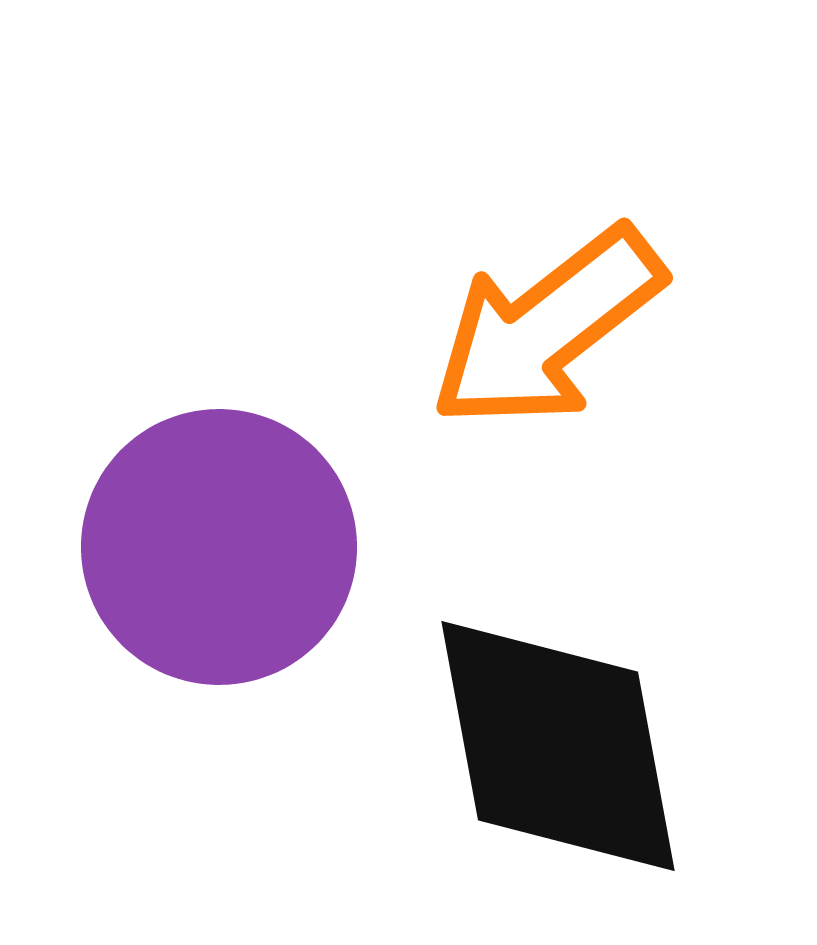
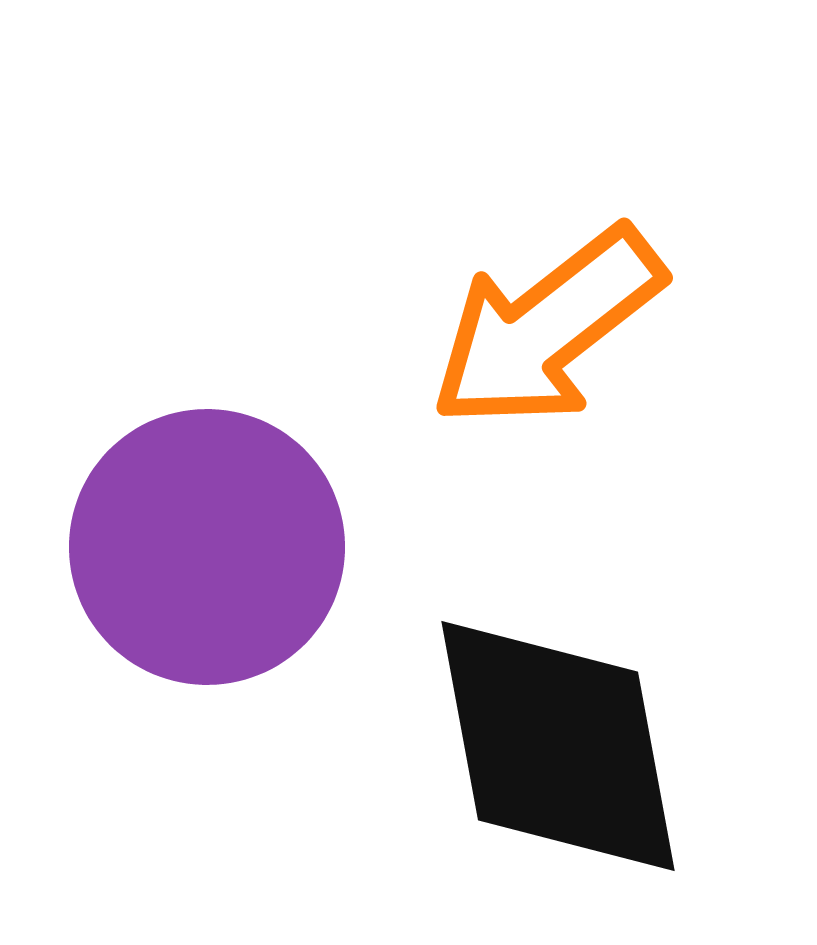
purple circle: moved 12 px left
